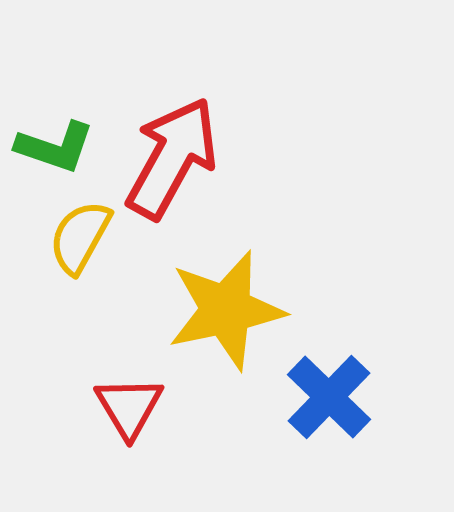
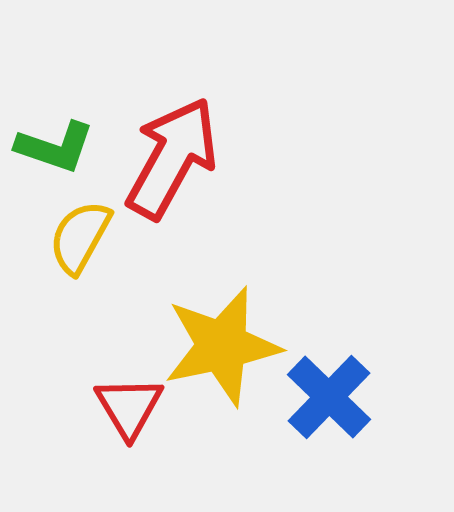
yellow star: moved 4 px left, 36 px down
